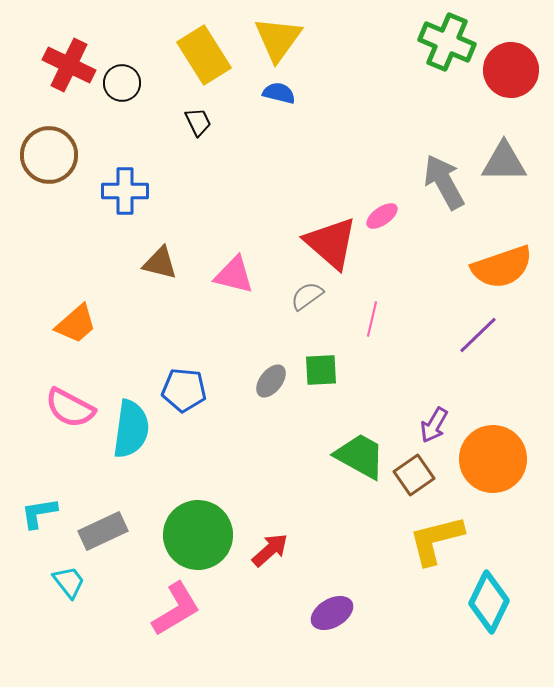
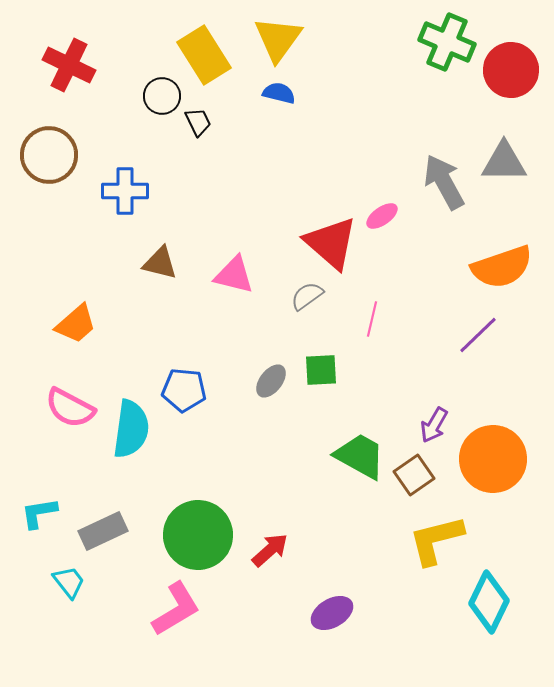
black circle: moved 40 px right, 13 px down
